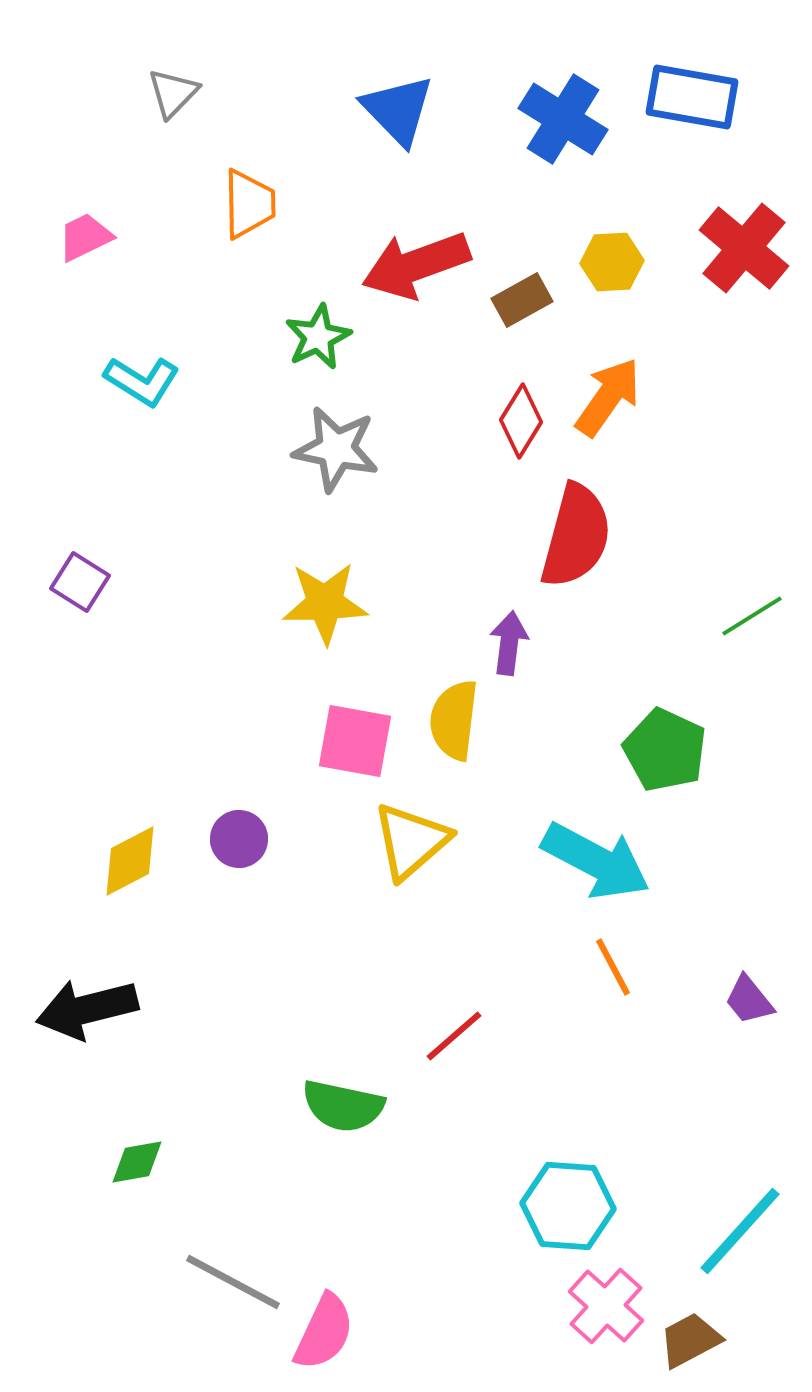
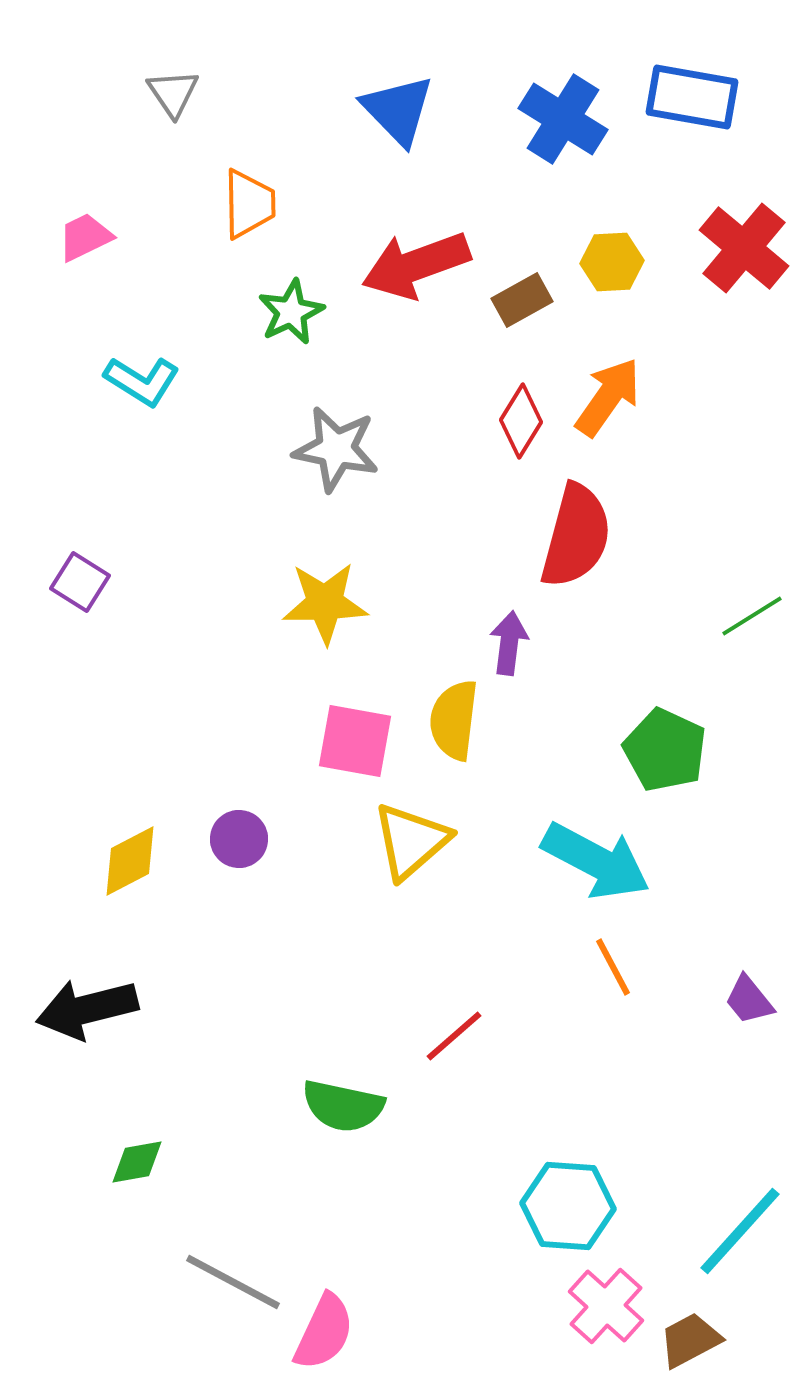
gray triangle: rotated 18 degrees counterclockwise
green star: moved 27 px left, 25 px up
